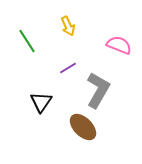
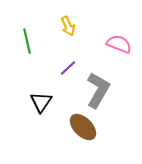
green line: rotated 20 degrees clockwise
pink semicircle: moved 1 px up
purple line: rotated 12 degrees counterclockwise
